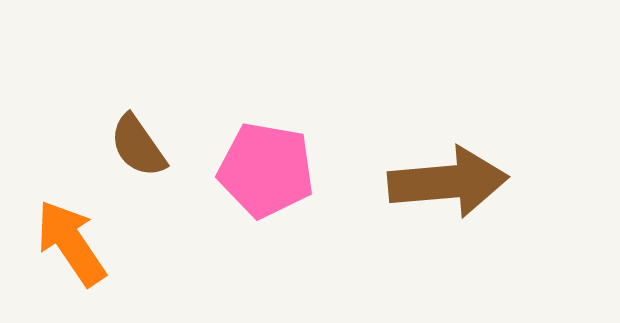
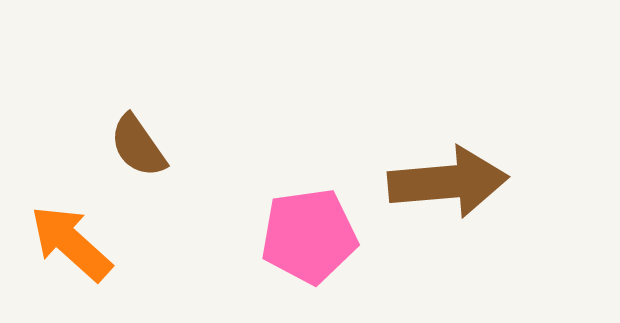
pink pentagon: moved 43 px right, 66 px down; rotated 18 degrees counterclockwise
orange arrow: rotated 14 degrees counterclockwise
